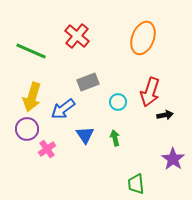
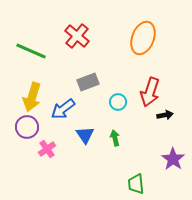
purple circle: moved 2 px up
